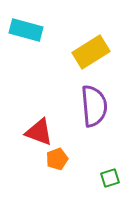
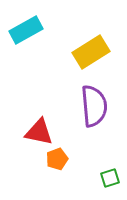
cyan rectangle: rotated 44 degrees counterclockwise
red triangle: rotated 8 degrees counterclockwise
